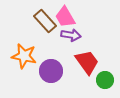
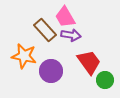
brown rectangle: moved 9 px down
red trapezoid: moved 2 px right
